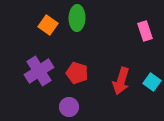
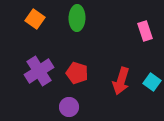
orange square: moved 13 px left, 6 px up
